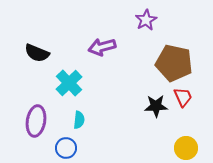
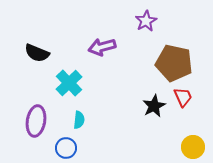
purple star: moved 1 px down
black star: moved 2 px left; rotated 25 degrees counterclockwise
yellow circle: moved 7 px right, 1 px up
